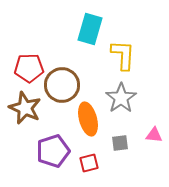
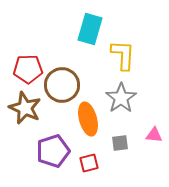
red pentagon: moved 1 px left, 1 px down
